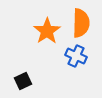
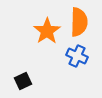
orange semicircle: moved 2 px left, 1 px up
blue cross: moved 1 px right
